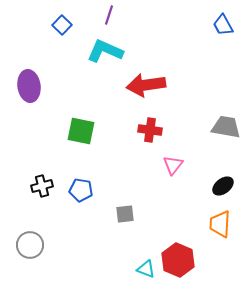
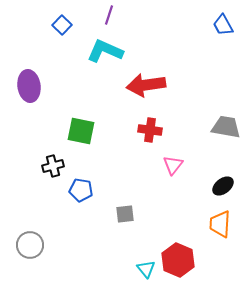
black cross: moved 11 px right, 20 px up
cyan triangle: rotated 30 degrees clockwise
